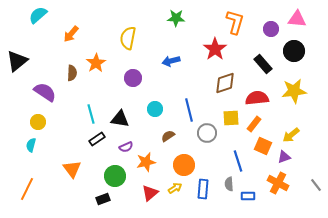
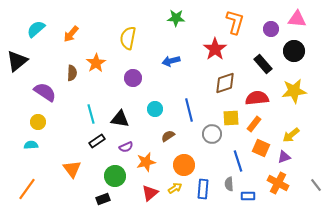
cyan semicircle at (38, 15): moved 2 px left, 14 px down
gray circle at (207, 133): moved 5 px right, 1 px down
black rectangle at (97, 139): moved 2 px down
cyan semicircle at (31, 145): rotated 72 degrees clockwise
orange square at (263, 146): moved 2 px left, 2 px down
orange line at (27, 189): rotated 10 degrees clockwise
